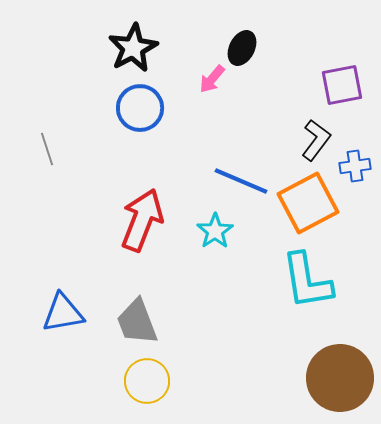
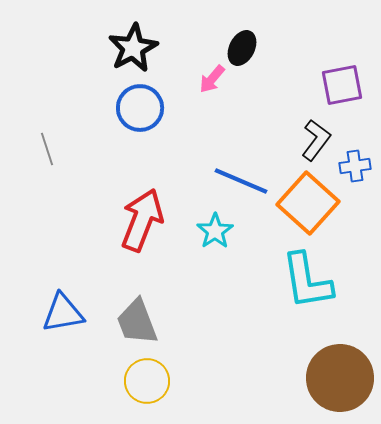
orange square: rotated 20 degrees counterclockwise
